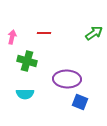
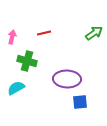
red line: rotated 16 degrees counterclockwise
cyan semicircle: moved 9 px left, 6 px up; rotated 150 degrees clockwise
blue square: rotated 28 degrees counterclockwise
